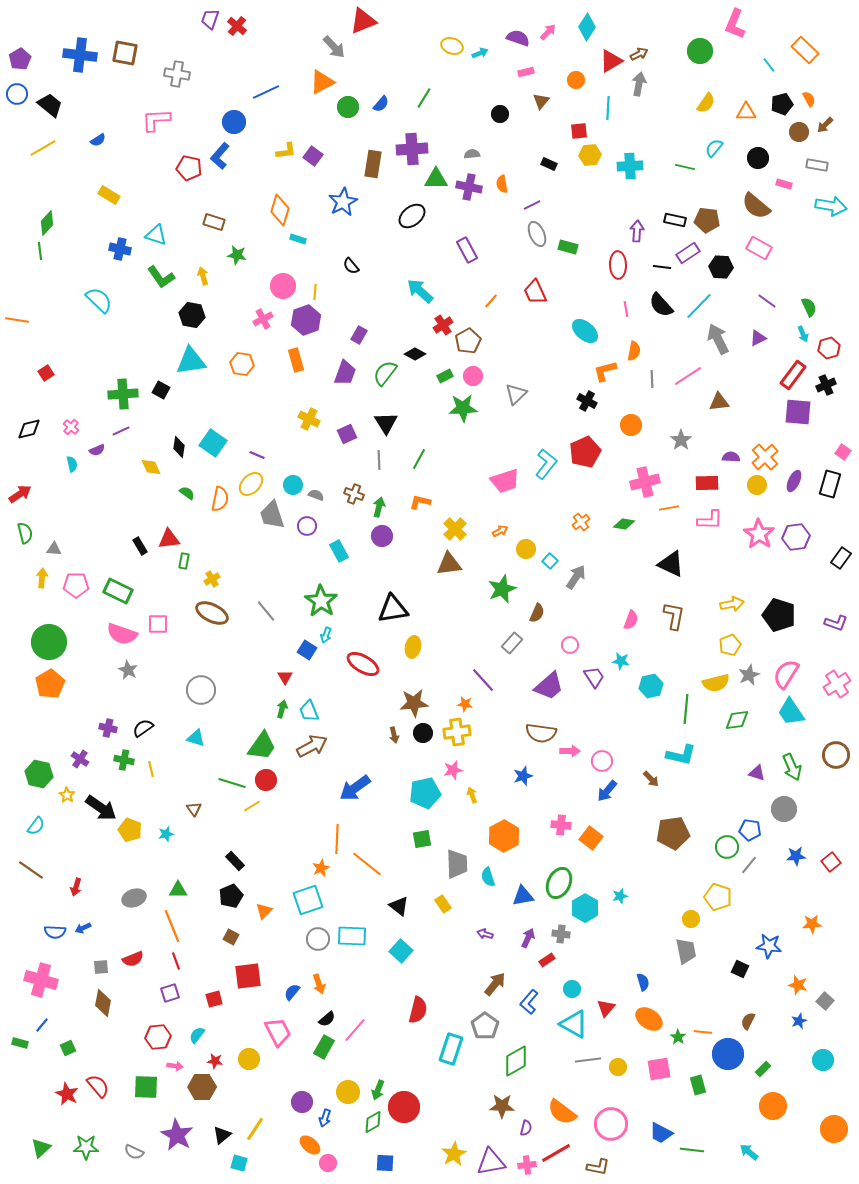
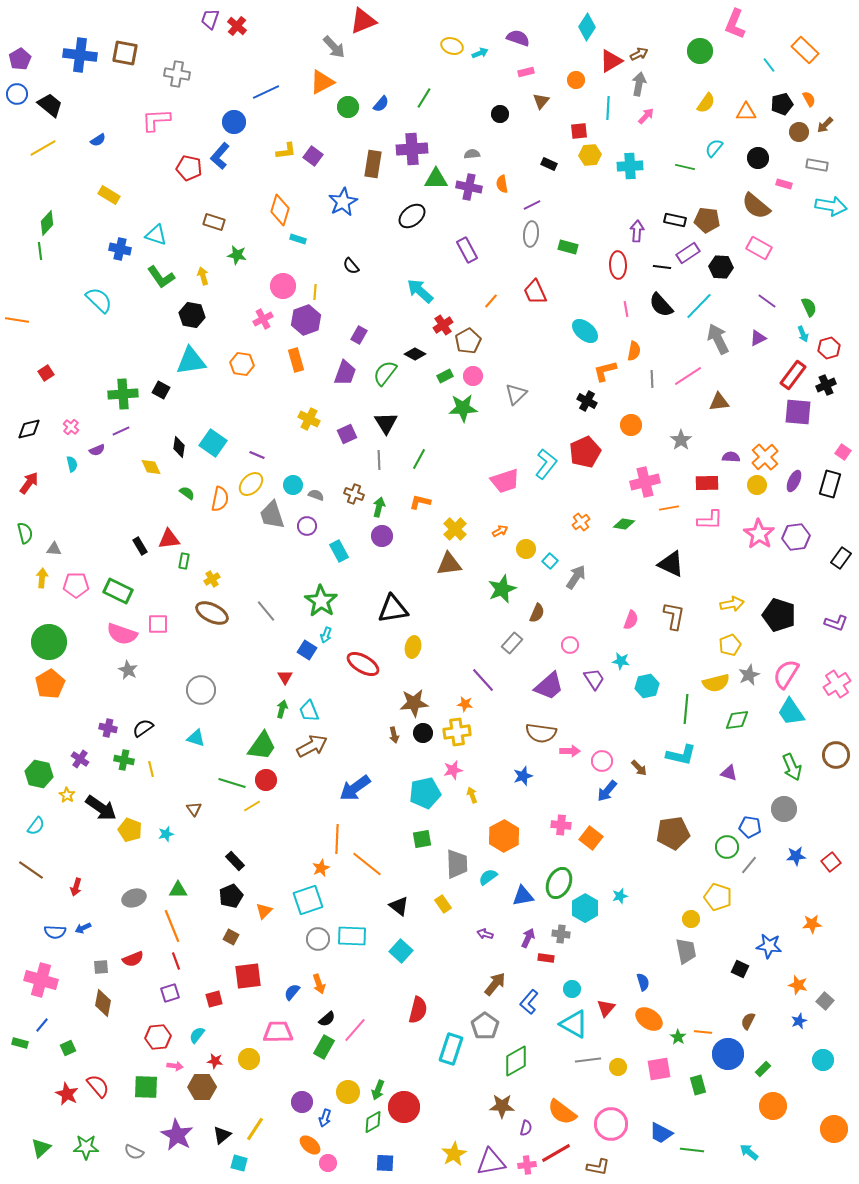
pink arrow at (548, 32): moved 98 px right, 84 px down
gray ellipse at (537, 234): moved 6 px left; rotated 30 degrees clockwise
red arrow at (20, 494): moved 9 px right, 11 px up; rotated 20 degrees counterclockwise
purple trapezoid at (594, 677): moved 2 px down
cyan hexagon at (651, 686): moved 4 px left
purple triangle at (757, 773): moved 28 px left
brown arrow at (651, 779): moved 12 px left, 11 px up
blue pentagon at (750, 830): moved 3 px up
cyan semicircle at (488, 877): rotated 72 degrees clockwise
red rectangle at (547, 960): moved 1 px left, 2 px up; rotated 42 degrees clockwise
pink trapezoid at (278, 1032): rotated 64 degrees counterclockwise
